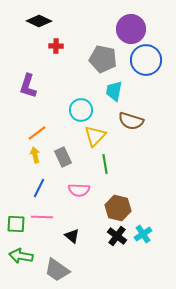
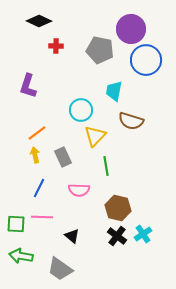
gray pentagon: moved 3 px left, 9 px up
green line: moved 1 px right, 2 px down
gray trapezoid: moved 3 px right, 1 px up
